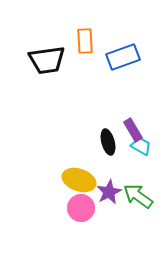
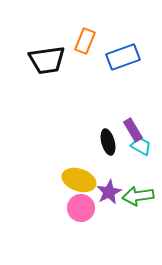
orange rectangle: rotated 25 degrees clockwise
green arrow: rotated 44 degrees counterclockwise
